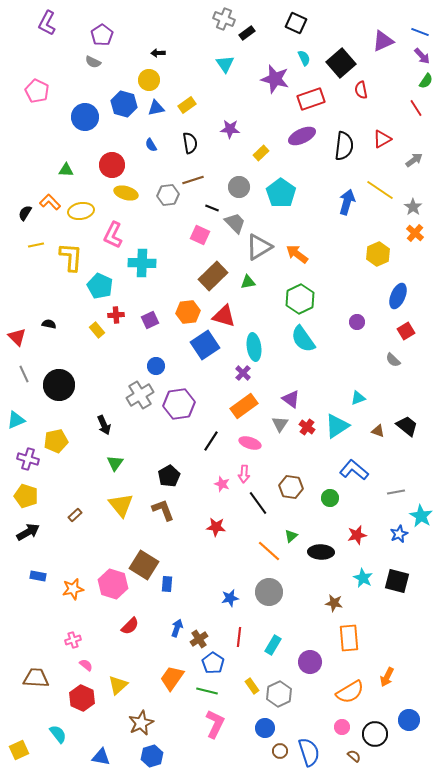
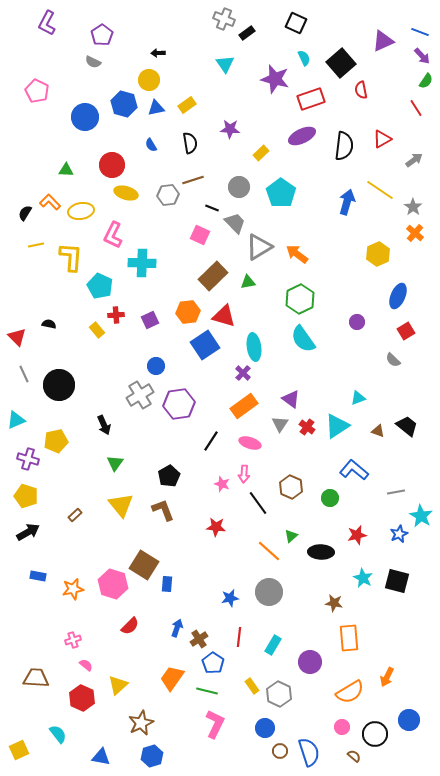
brown hexagon at (291, 487): rotated 15 degrees clockwise
gray hexagon at (279, 694): rotated 10 degrees counterclockwise
